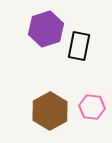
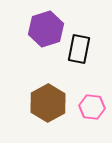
black rectangle: moved 3 px down
brown hexagon: moved 2 px left, 8 px up
